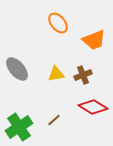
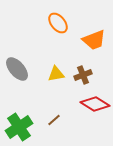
red diamond: moved 2 px right, 3 px up
